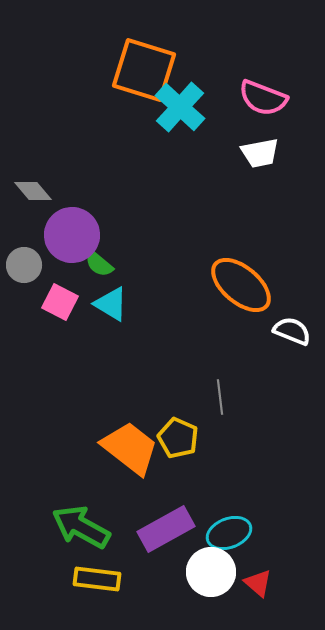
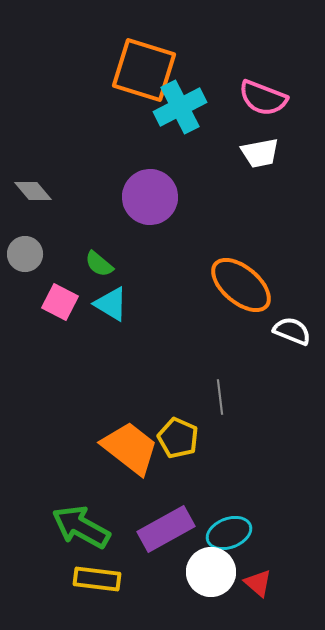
cyan cross: rotated 21 degrees clockwise
purple circle: moved 78 px right, 38 px up
gray circle: moved 1 px right, 11 px up
